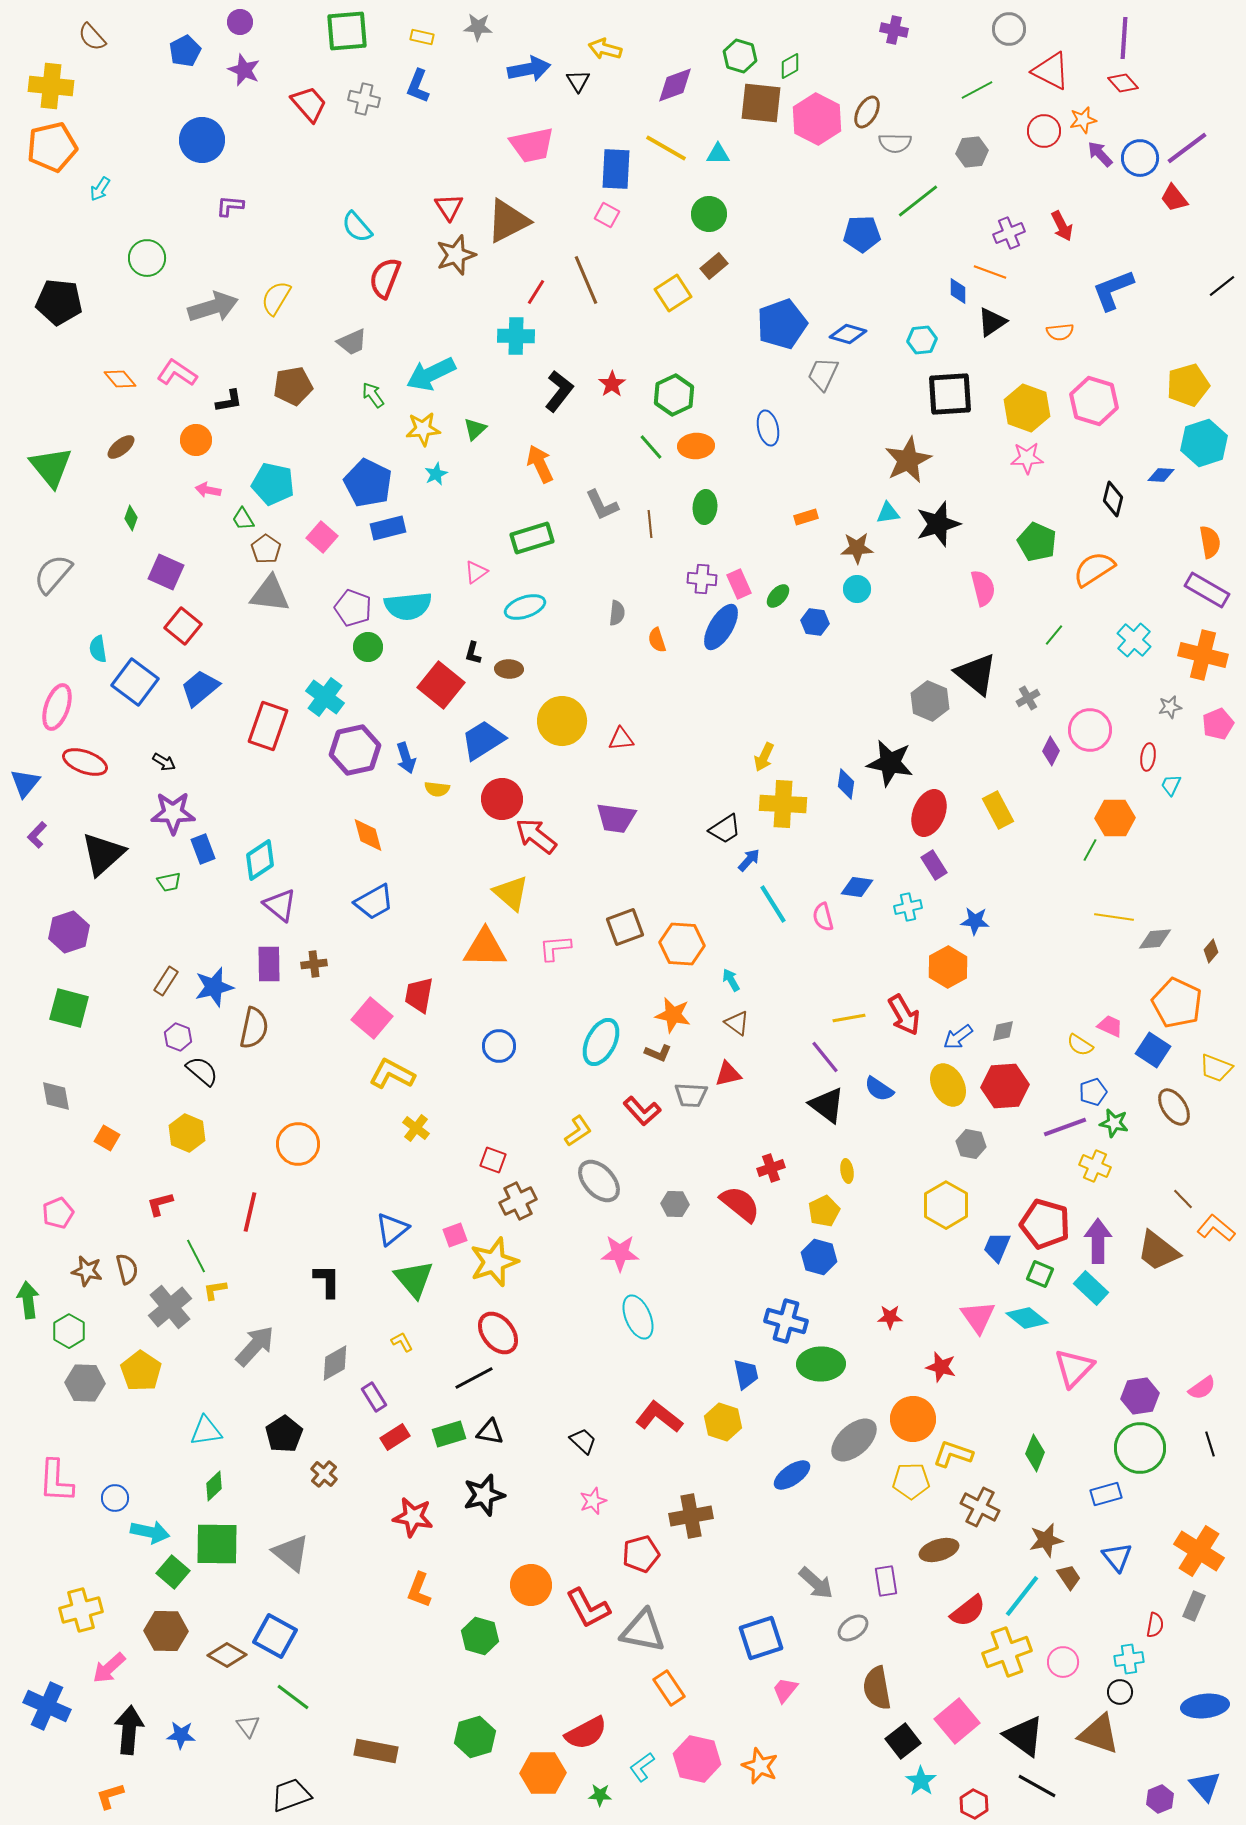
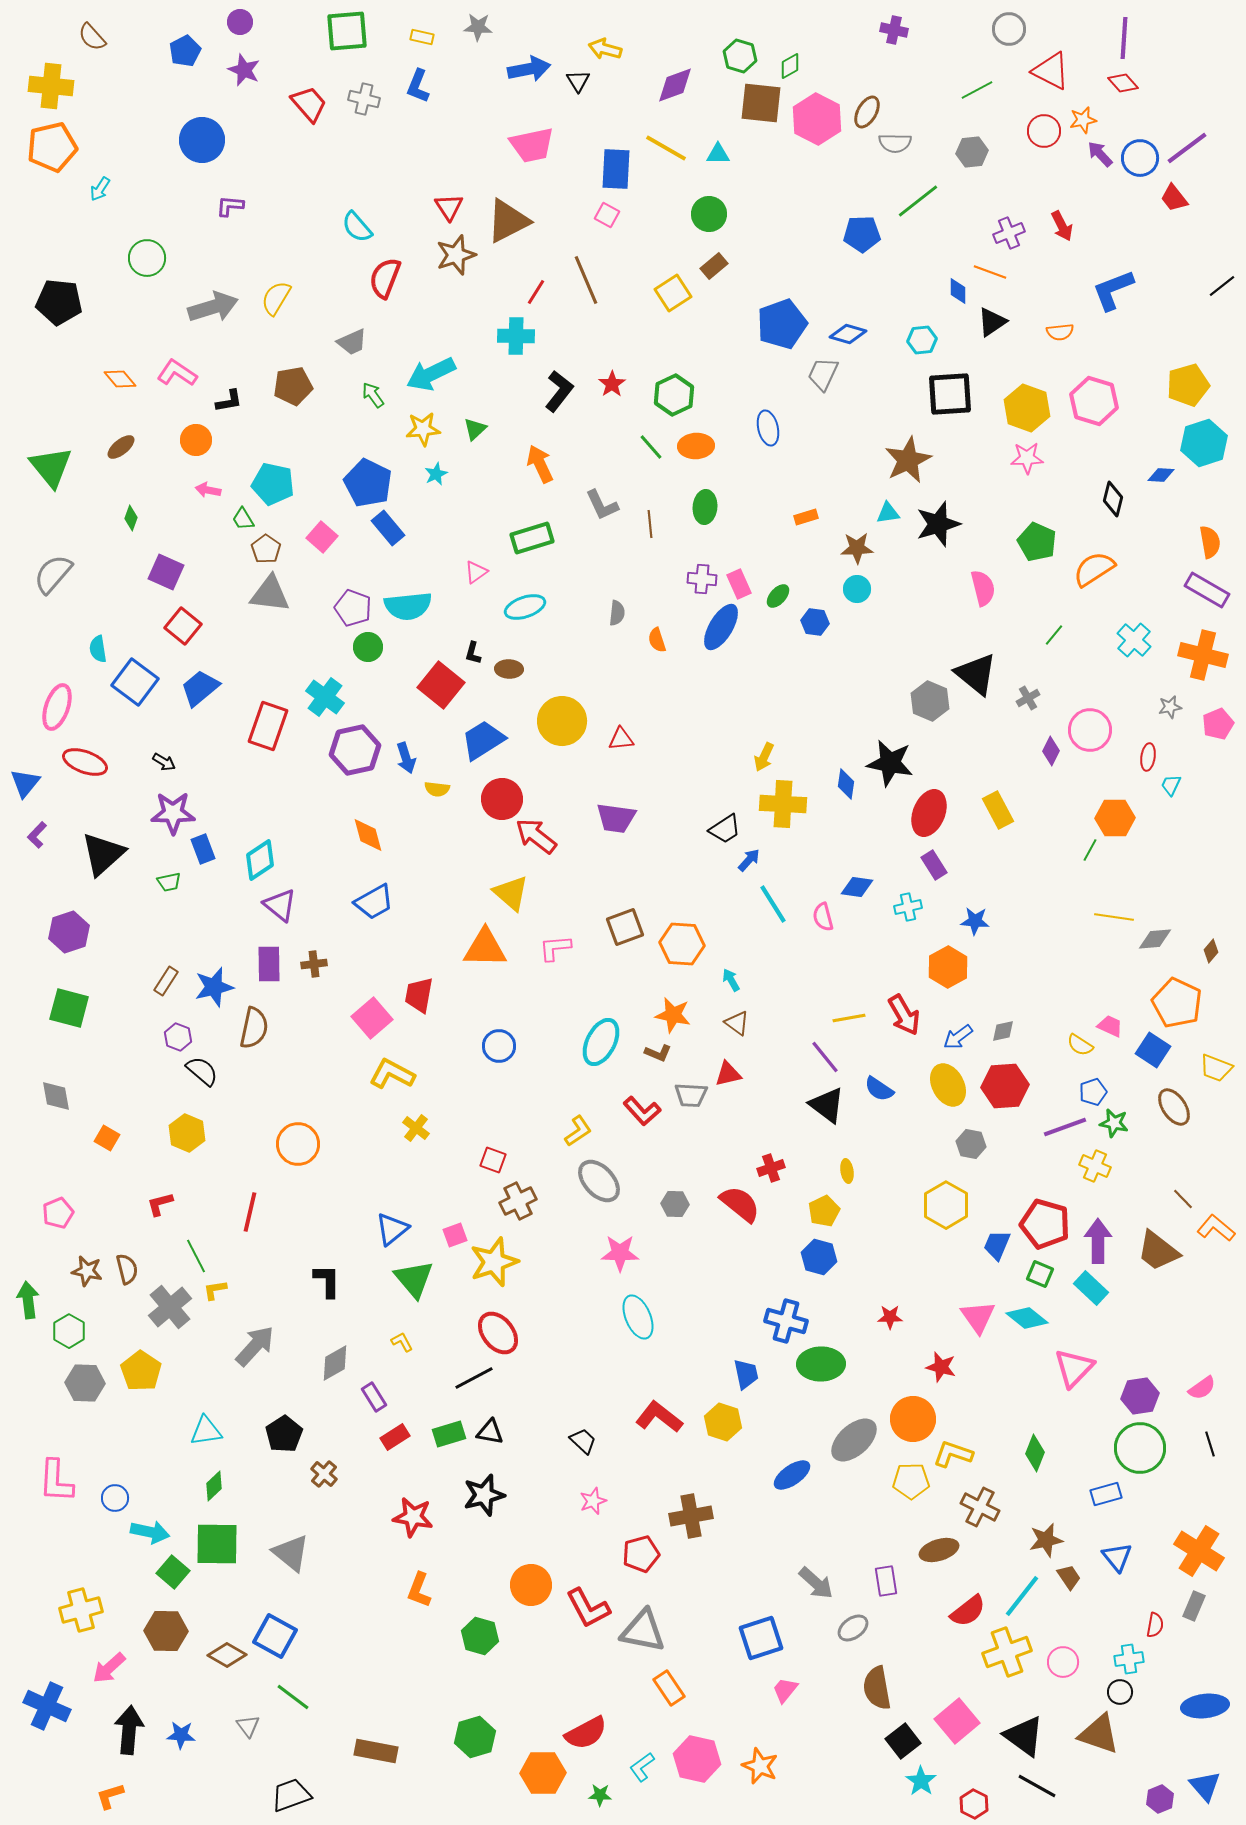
blue rectangle at (388, 528): rotated 64 degrees clockwise
pink square at (372, 1018): rotated 9 degrees clockwise
blue trapezoid at (997, 1247): moved 2 px up
